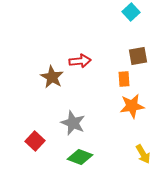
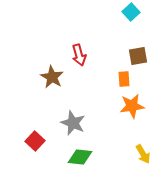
red arrow: moved 1 px left, 6 px up; rotated 80 degrees clockwise
green diamond: rotated 15 degrees counterclockwise
